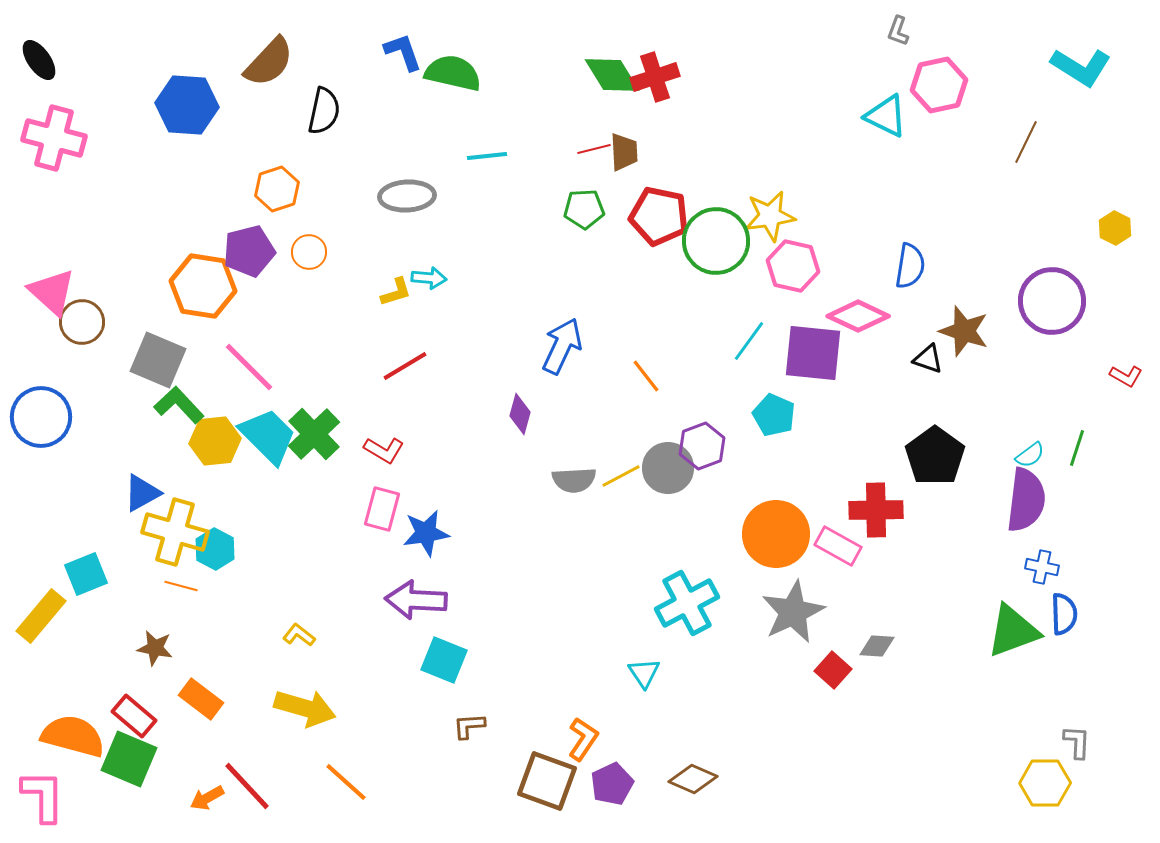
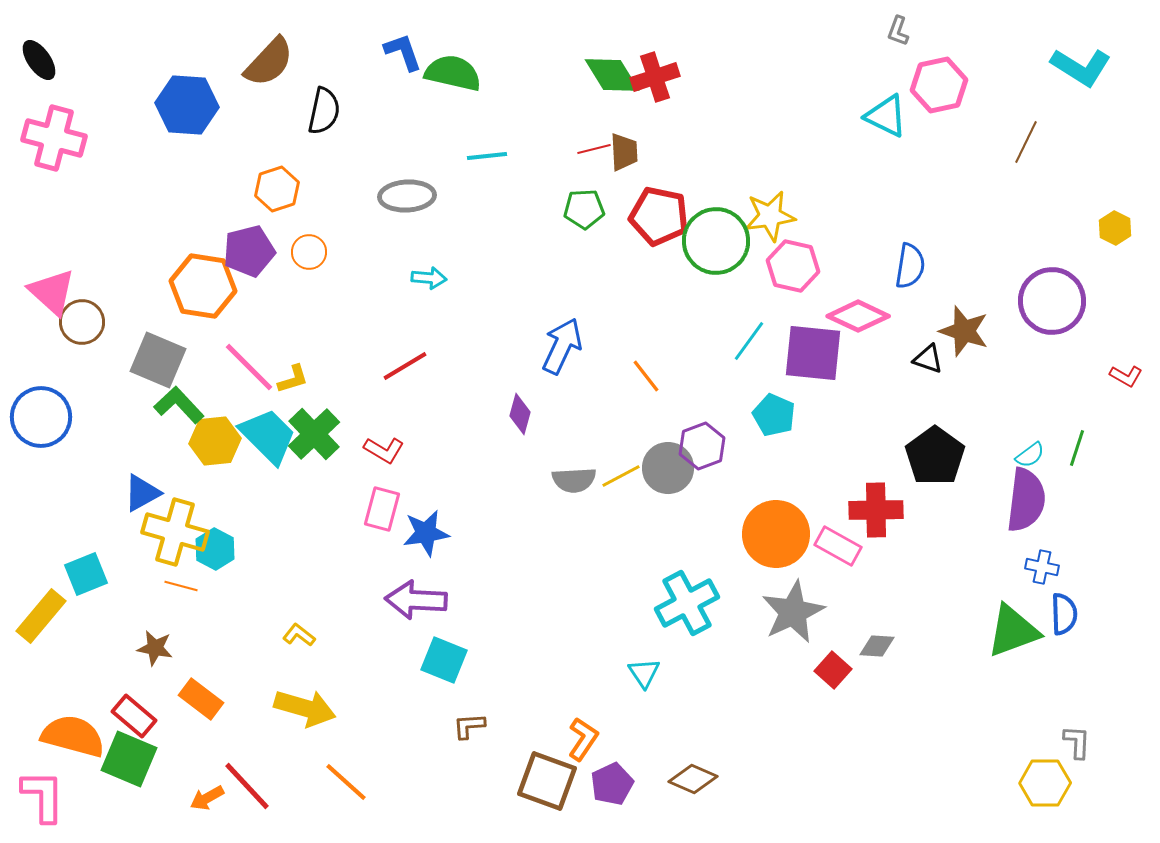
yellow L-shape at (396, 292): moved 103 px left, 87 px down
